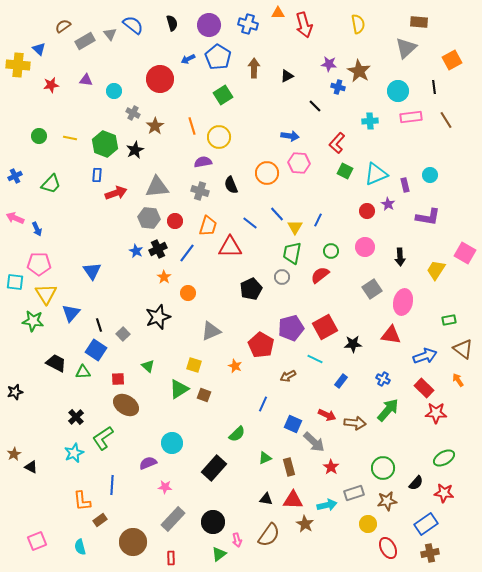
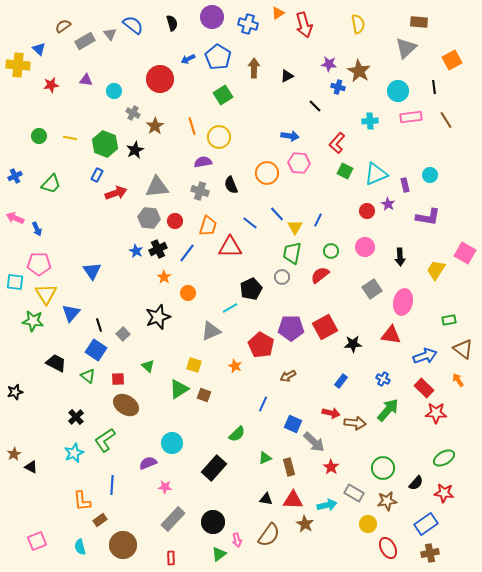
orange triangle at (278, 13): rotated 32 degrees counterclockwise
purple circle at (209, 25): moved 3 px right, 8 px up
blue rectangle at (97, 175): rotated 24 degrees clockwise
purple pentagon at (291, 328): rotated 15 degrees clockwise
cyan line at (315, 359): moved 85 px left, 51 px up; rotated 56 degrees counterclockwise
green triangle at (83, 372): moved 5 px right, 4 px down; rotated 42 degrees clockwise
red arrow at (327, 415): moved 4 px right, 2 px up; rotated 12 degrees counterclockwise
green L-shape at (103, 438): moved 2 px right, 2 px down
gray rectangle at (354, 493): rotated 48 degrees clockwise
brown circle at (133, 542): moved 10 px left, 3 px down
